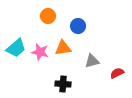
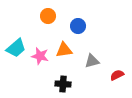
orange triangle: moved 1 px right, 2 px down
pink star: moved 4 px down
red semicircle: moved 2 px down
